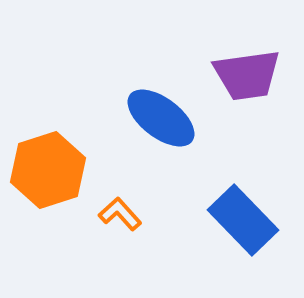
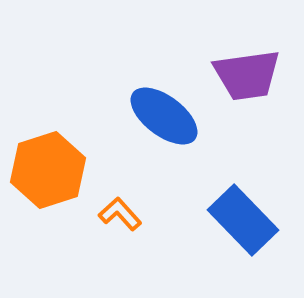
blue ellipse: moved 3 px right, 2 px up
